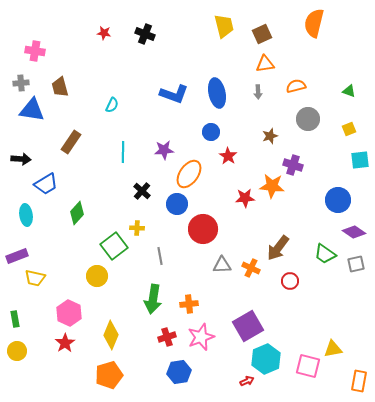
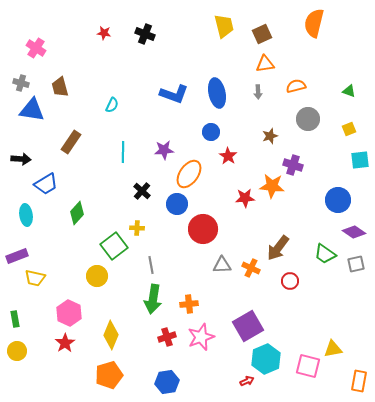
pink cross at (35, 51): moved 1 px right, 3 px up; rotated 24 degrees clockwise
gray cross at (21, 83): rotated 21 degrees clockwise
gray line at (160, 256): moved 9 px left, 9 px down
blue hexagon at (179, 372): moved 12 px left, 10 px down
